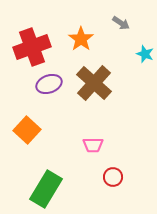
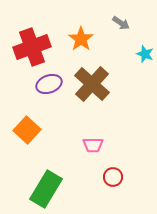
brown cross: moved 2 px left, 1 px down
